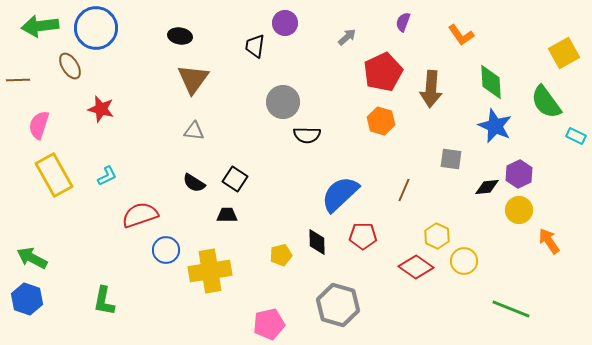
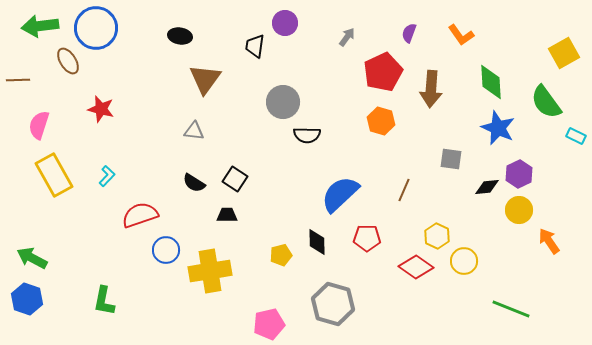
purple semicircle at (403, 22): moved 6 px right, 11 px down
gray arrow at (347, 37): rotated 12 degrees counterclockwise
brown ellipse at (70, 66): moved 2 px left, 5 px up
brown triangle at (193, 79): moved 12 px right
blue star at (495, 126): moved 3 px right, 2 px down
cyan L-shape at (107, 176): rotated 20 degrees counterclockwise
red pentagon at (363, 236): moved 4 px right, 2 px down
gray hexagon at (338, 305): moved 5 px left, 1 px up
